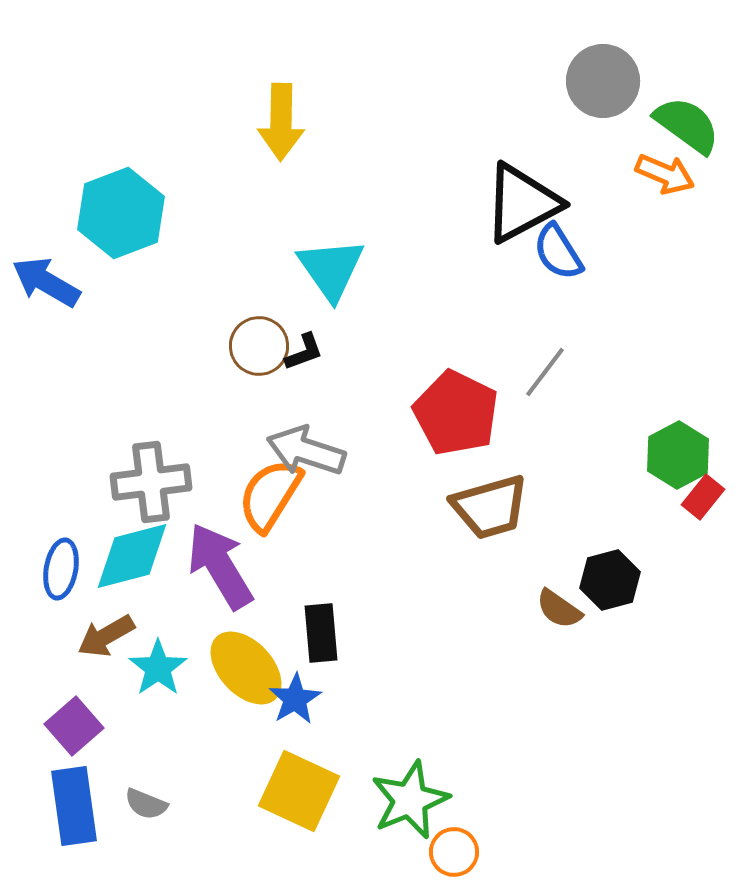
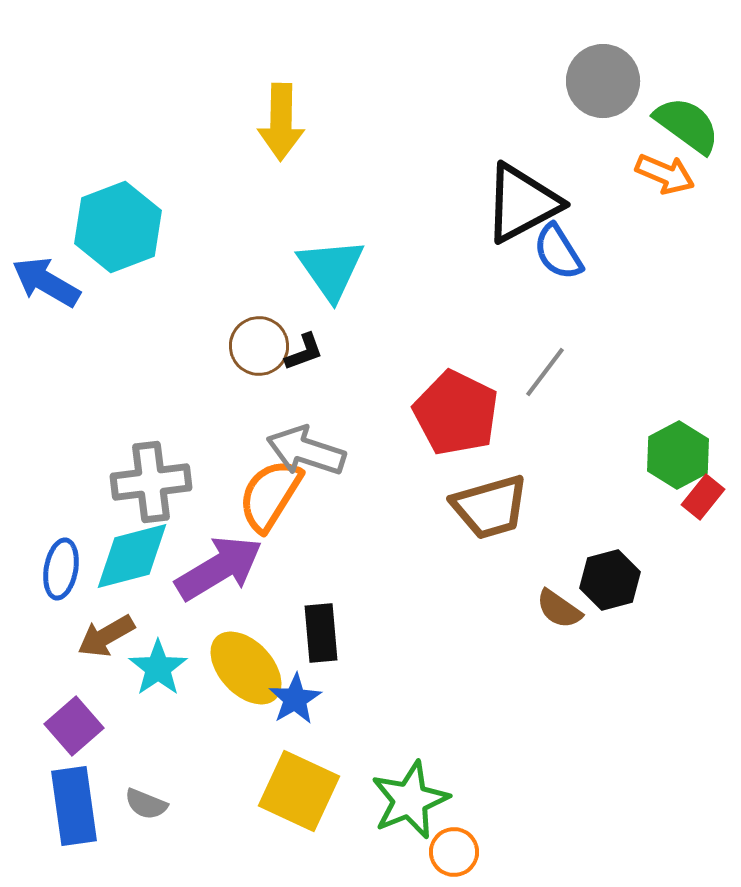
cyan hexagon: moved 3 px left, 14 px down
purple arrow: moved 1 px left, 2 px down; rotated 90 degrees clockwise
